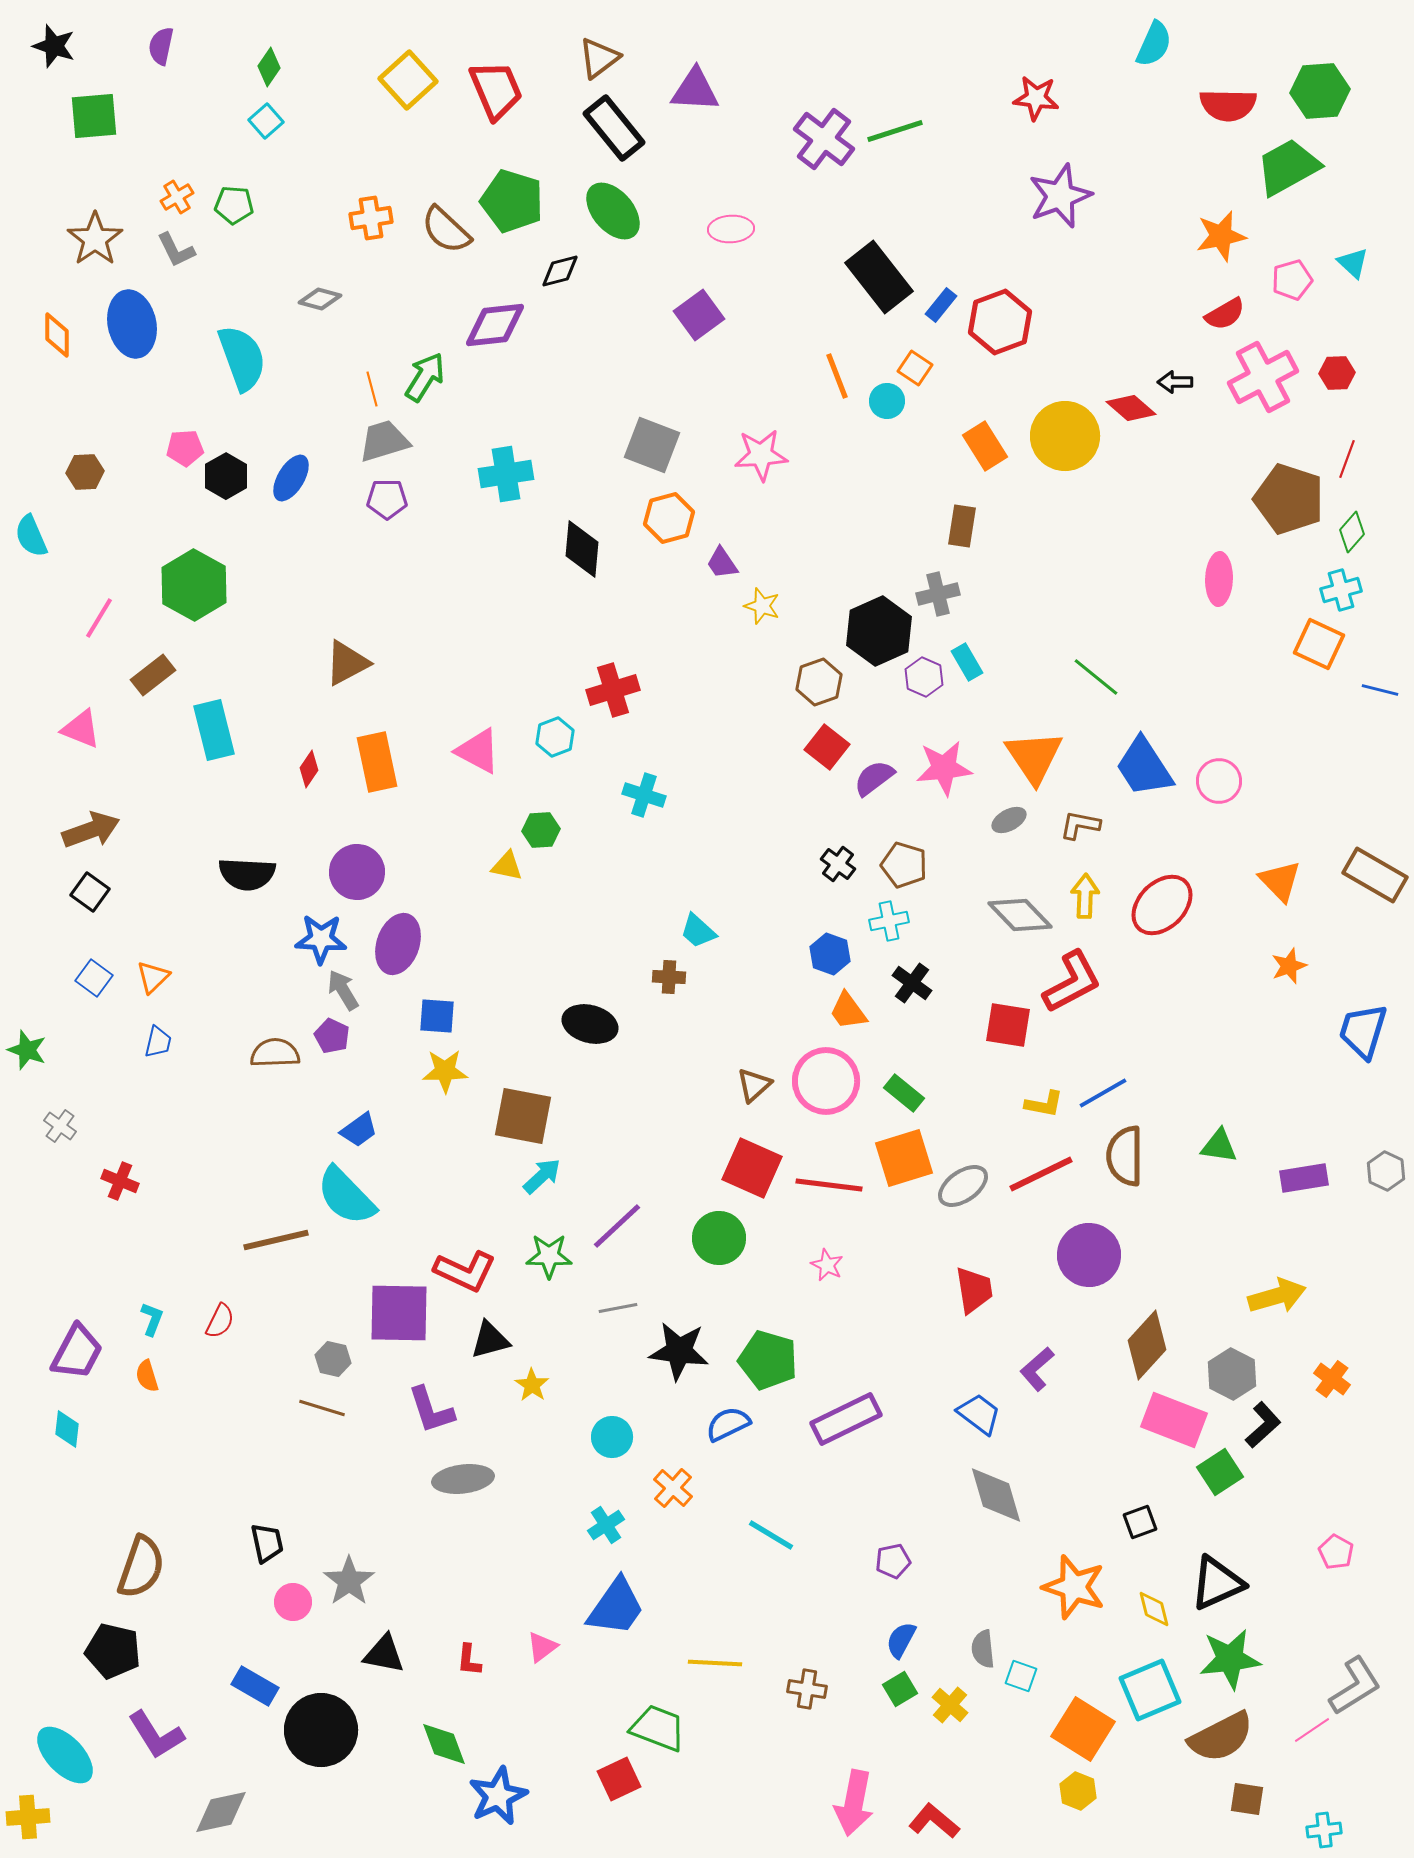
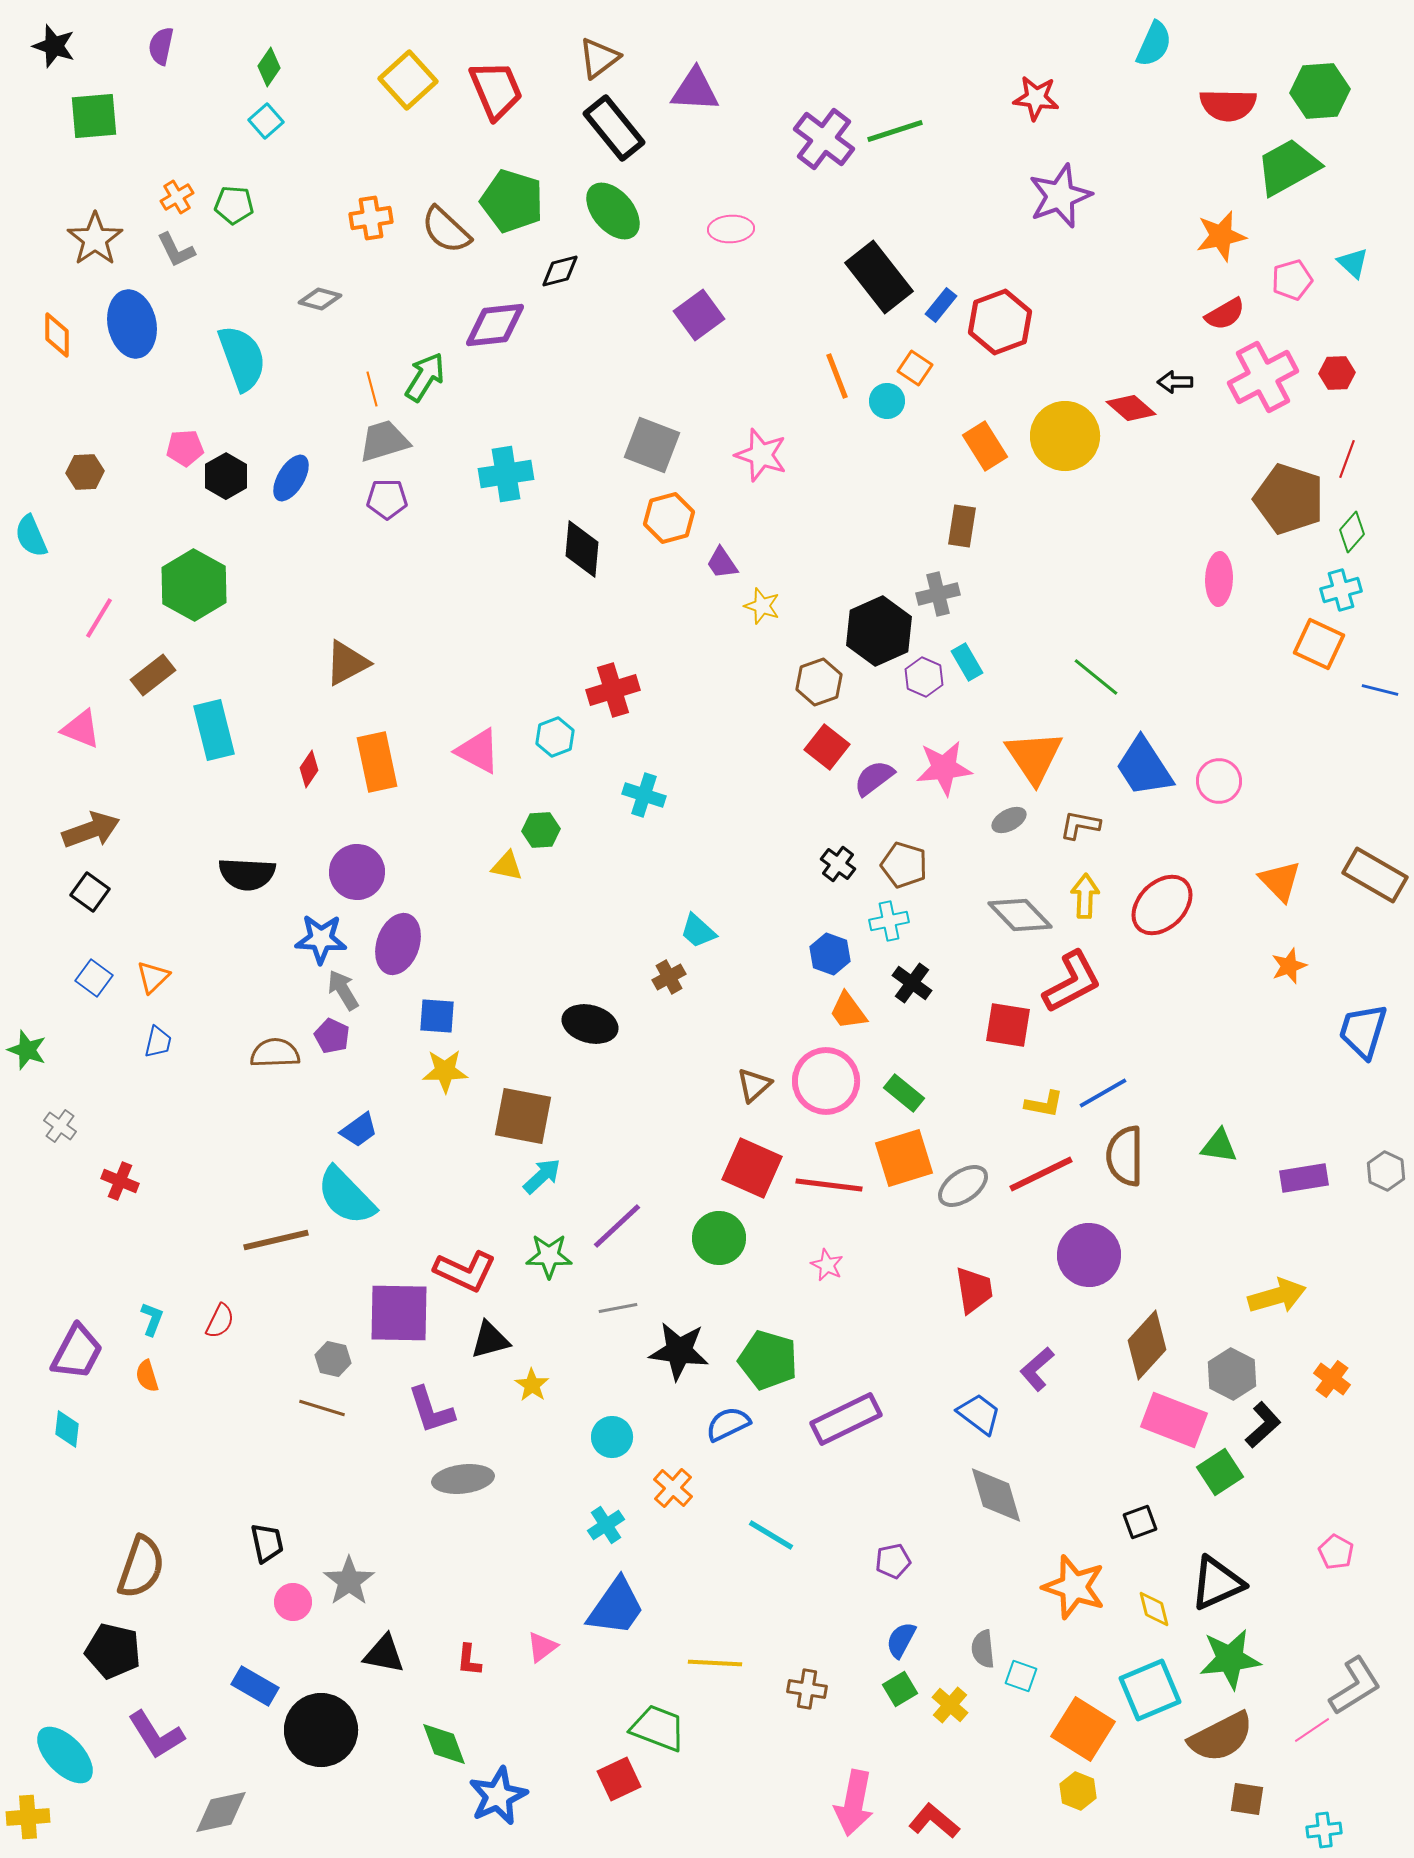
pink star at (761, 455): rotated 22 degrees clockwise
brown cross at (669, 977): rotated 32 degrees counterclockwise
